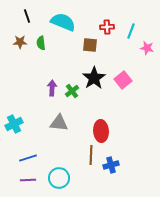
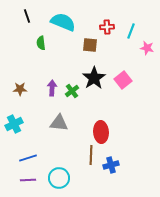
brown star: moved 47 px down
red ellipse: moved 1 px down
